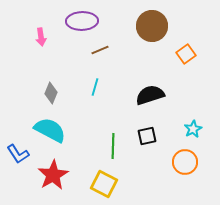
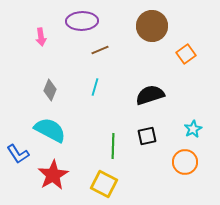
gray diamond: moved 1 px left, 3 px up
